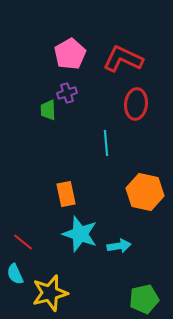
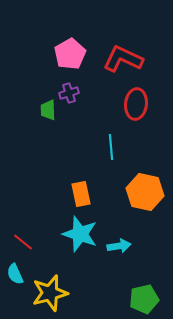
purple cross: moved 2 px right
cyan line: moved 5 px right, 4 px down
orange rectangle: moved 15 px right
